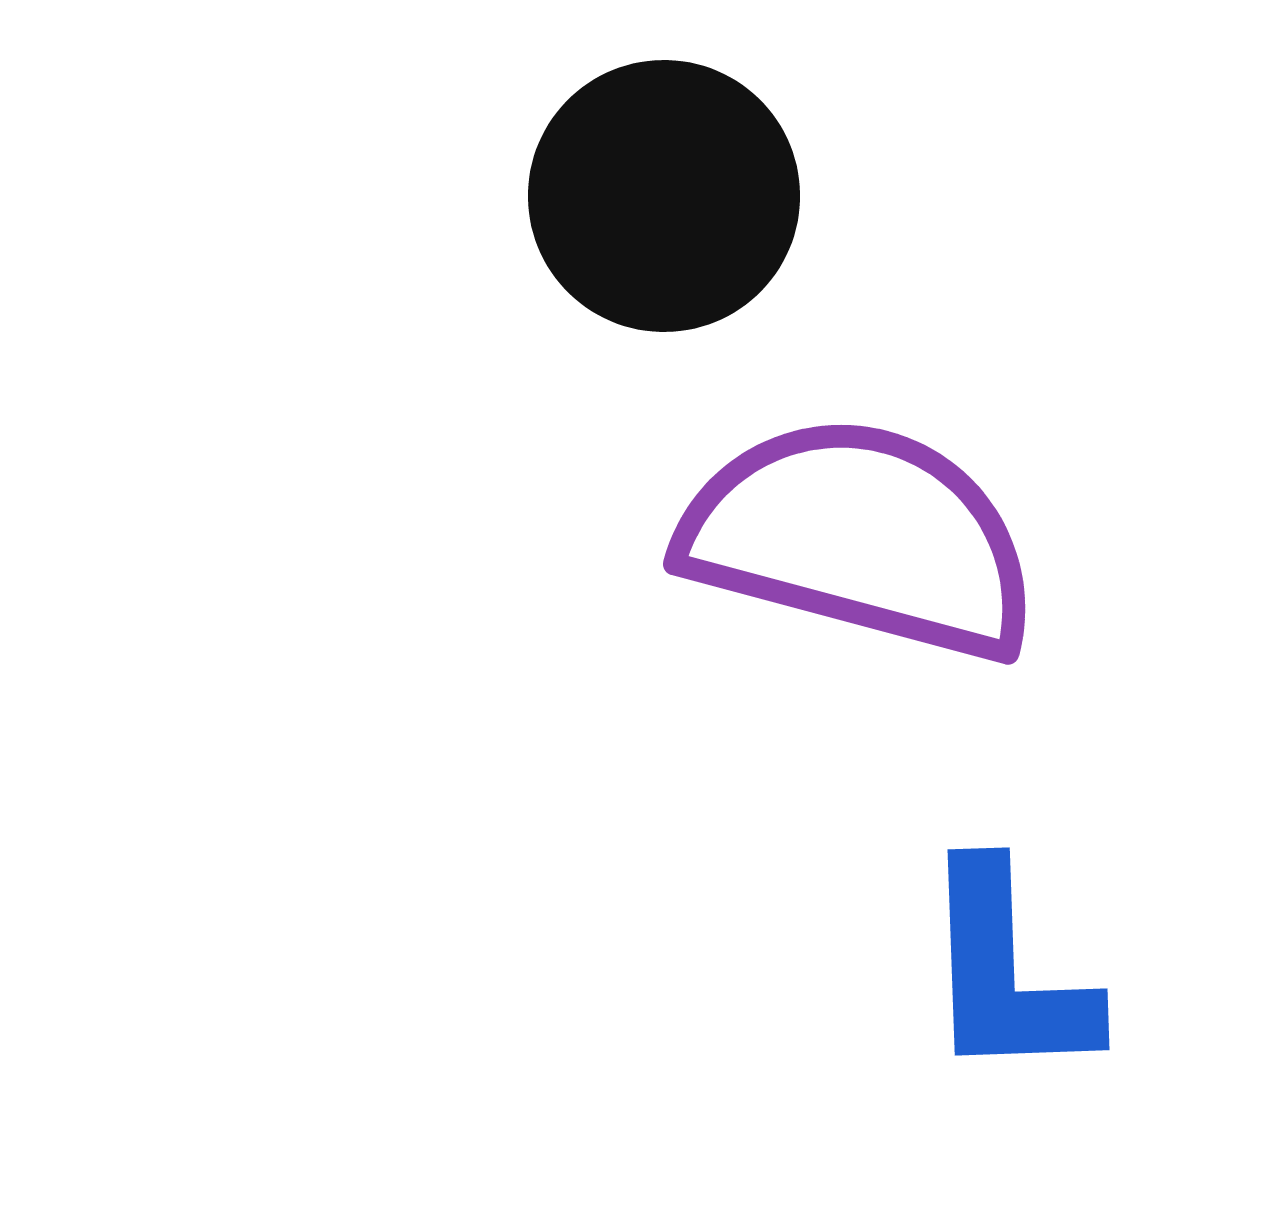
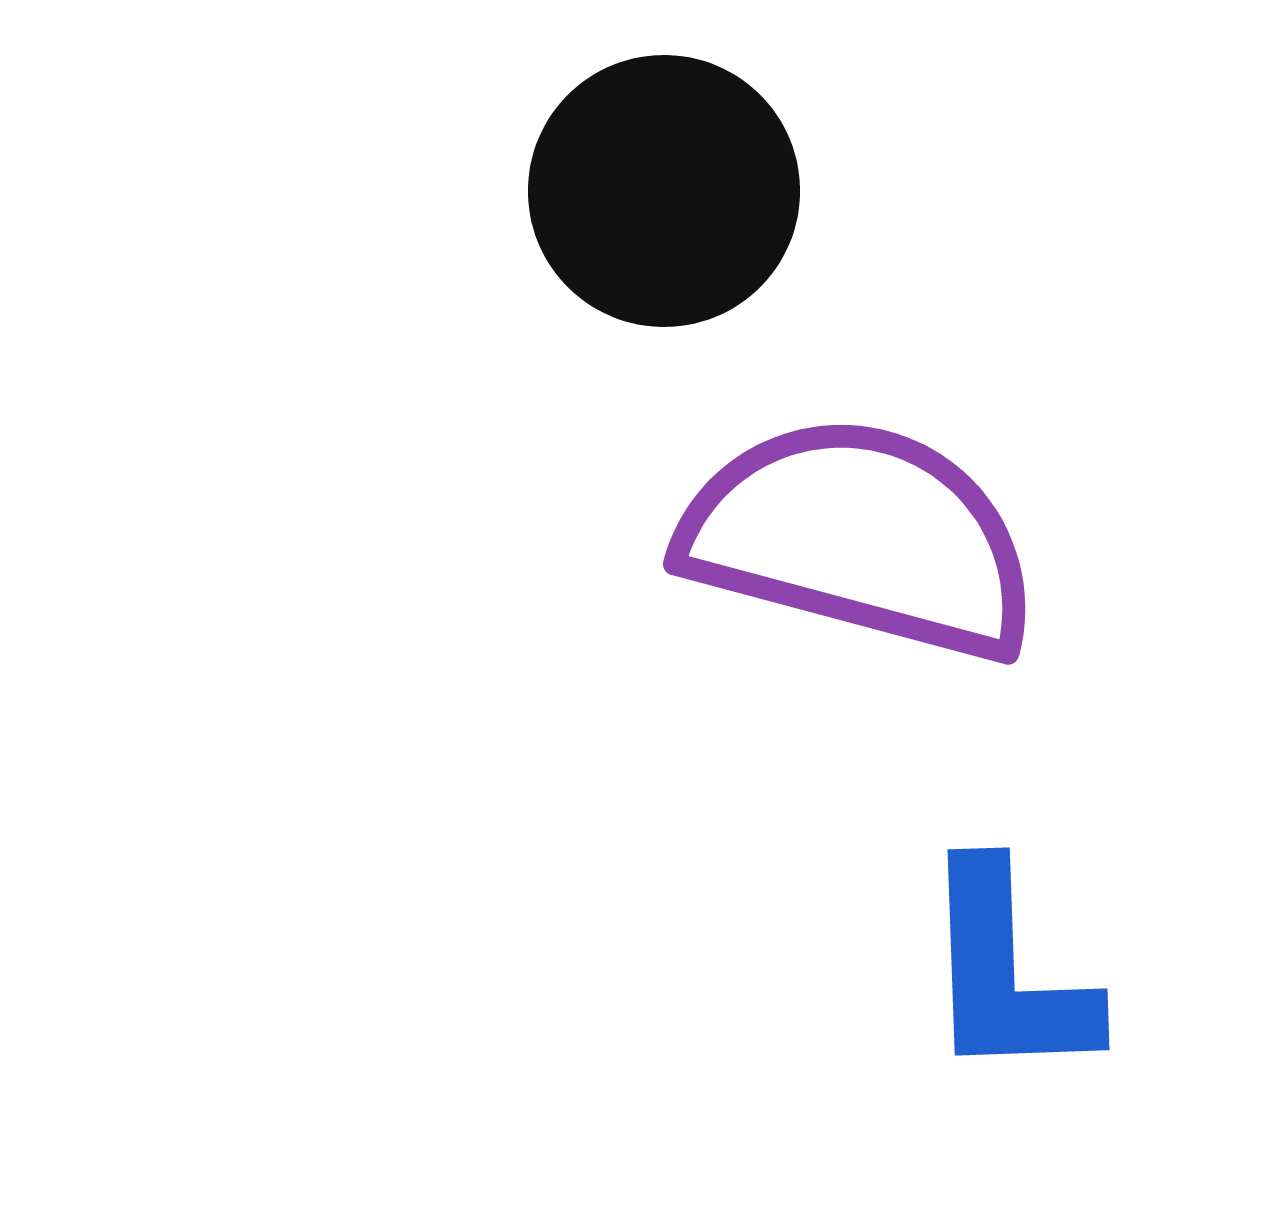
black circle: moved 5 px up
